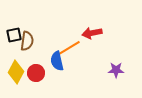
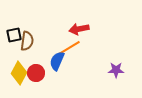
red arrow: moved 13 px left, 4 px up
blue semicircle: rotated 36 degrees clockwise
yellow diamond: moved 3 px right, 1 px down
